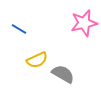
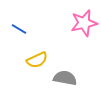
gray semicircle: moved 2 px right, 4 px down; rotated 20 degrees counterclockwise
